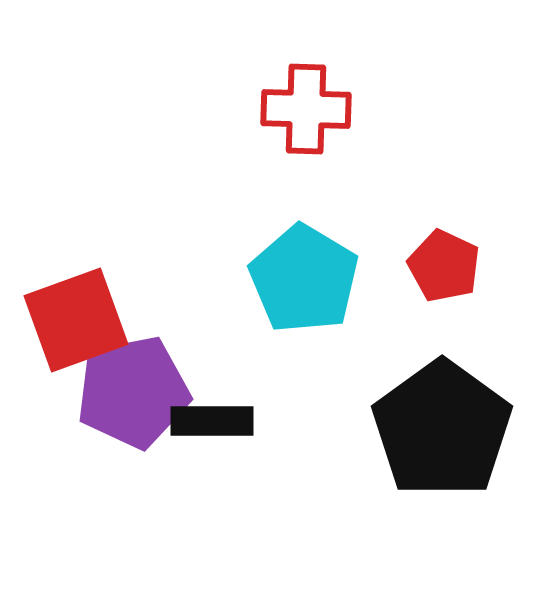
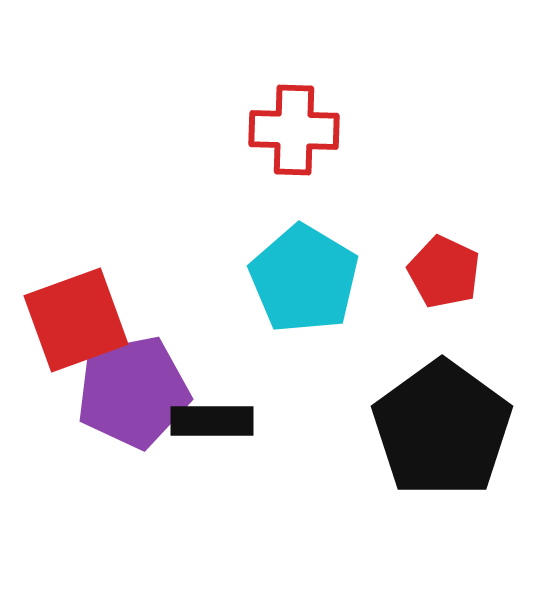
red cross: moved 12 px left, 21 px down
red pentagon: moved 6 px down
